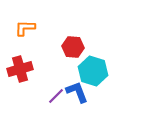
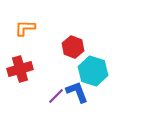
red hexagon: rotated 15 degrees clockwise
